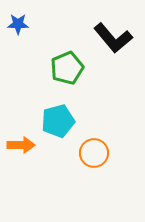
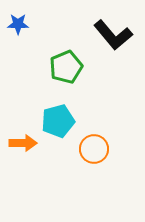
black L-shape: moved 3 px up
green pentagon: moved 1 px left, 1 px up
orange arrow: moved 2 px right, 2 px up
orange circle: moved 4 px up
